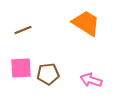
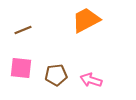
orange trapezoid: moved 3 px up; rotated 60 degrees counterclockwise
pink square: rotated 10 degrees clockwise
brown pentagon: moved 8 px right, 1 px down
